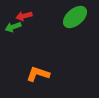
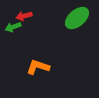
green ellipse: moved 2 px right, 1 px down
orange L-shape: moved 7 px up
